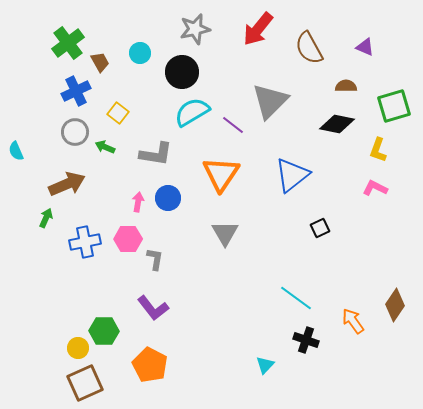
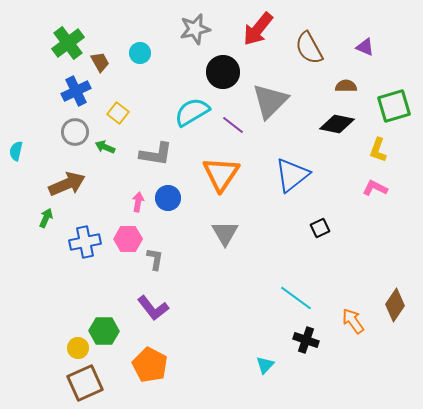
black circle at (182, 72): moved 41 px right
cyan semicircle at (16, 151): rotated 36 degrees clockwise
